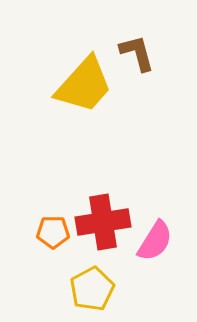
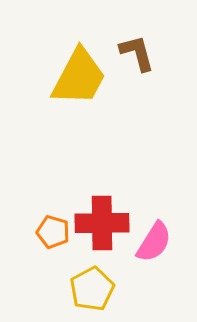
yellow trapezoid: moved 5 px left, 8 px up; rotated 14 degrees counterclockwise
red cross: moved 1 px left, 1 px down; rotated 8 degrees clockwise
orange pentagon: rotated 16 degrees clockwise
pink semicircle: moved 1 px left, 1 px down
